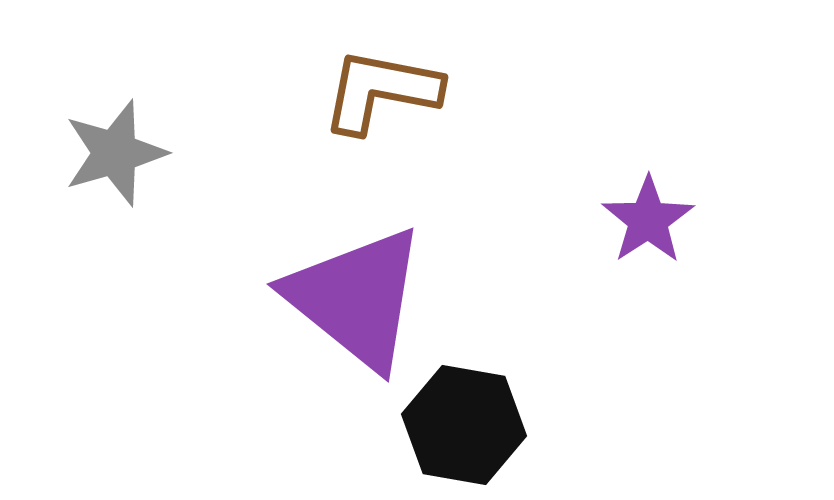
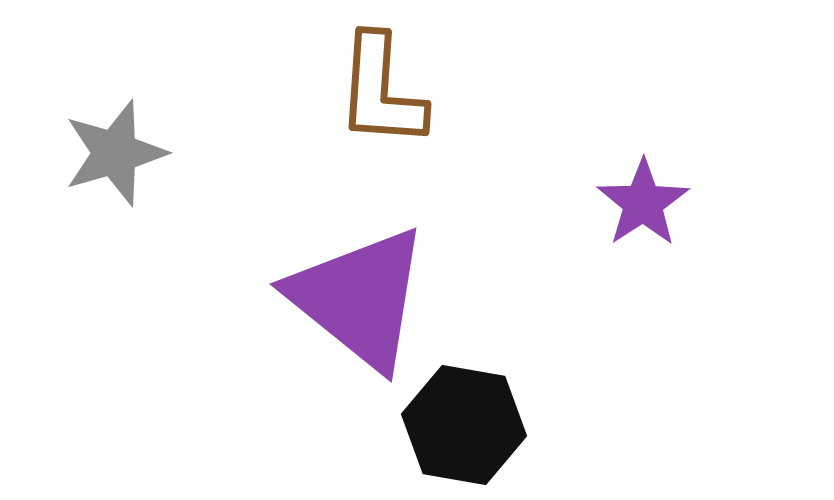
brown L-shape: rotated 97 degrees counterclockwise
purple star: moved 5 px left, 17 px up
purple triangle: moved 3 px right
